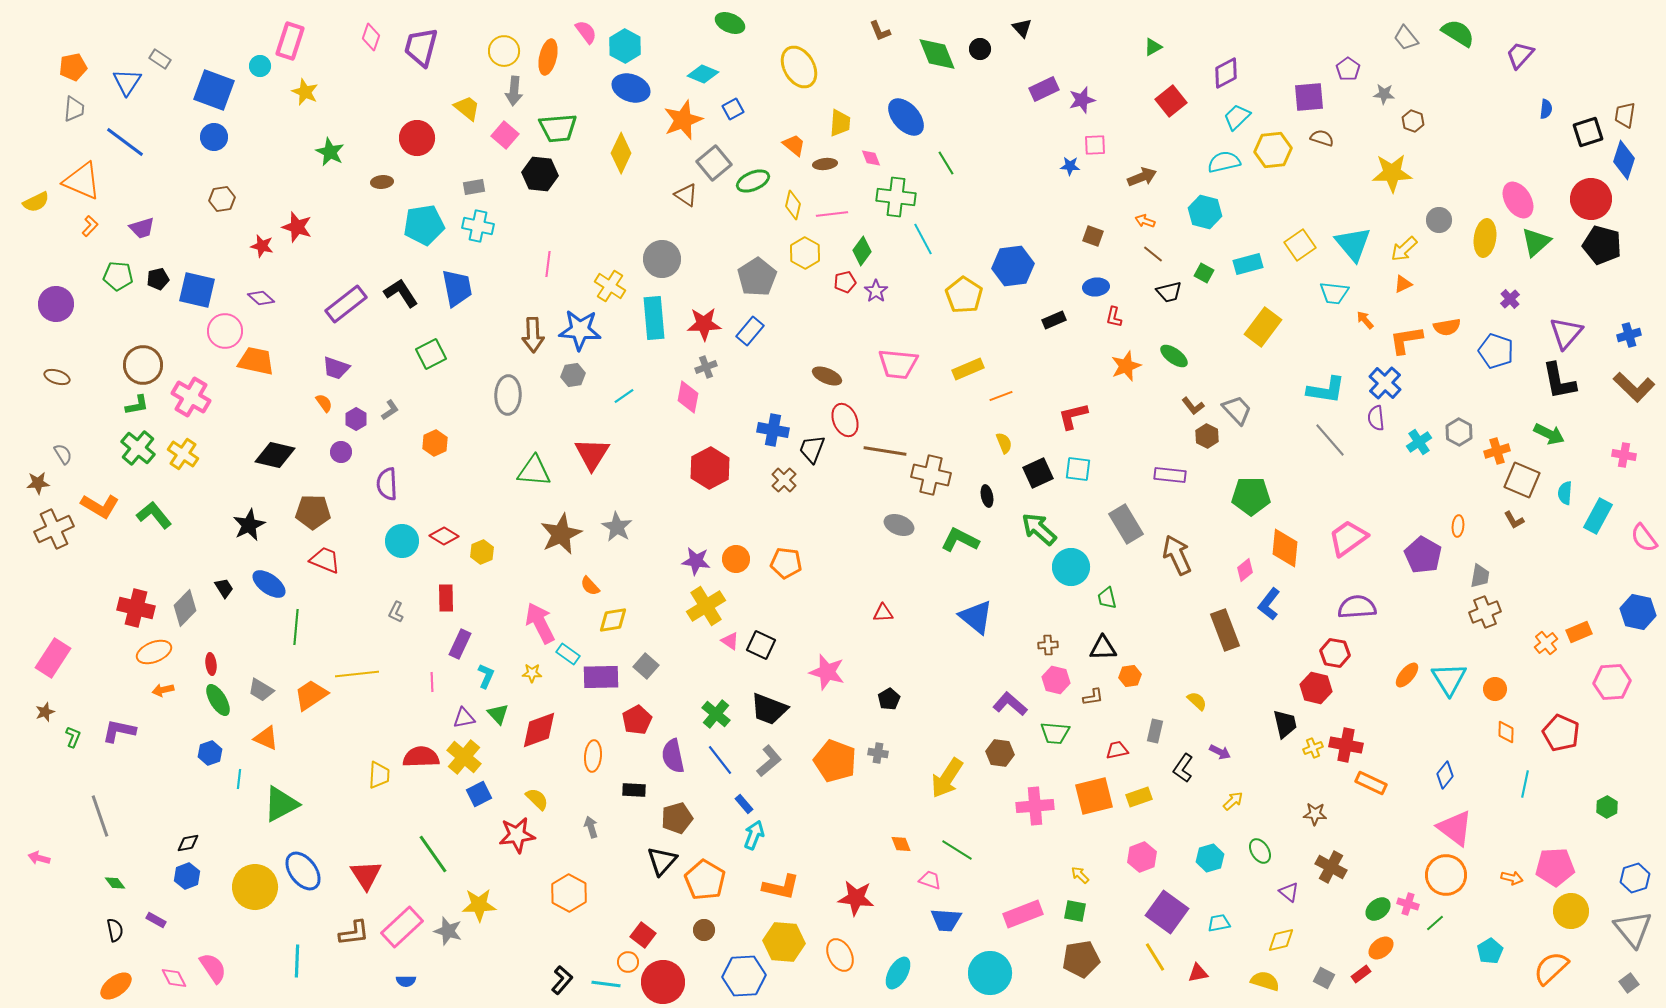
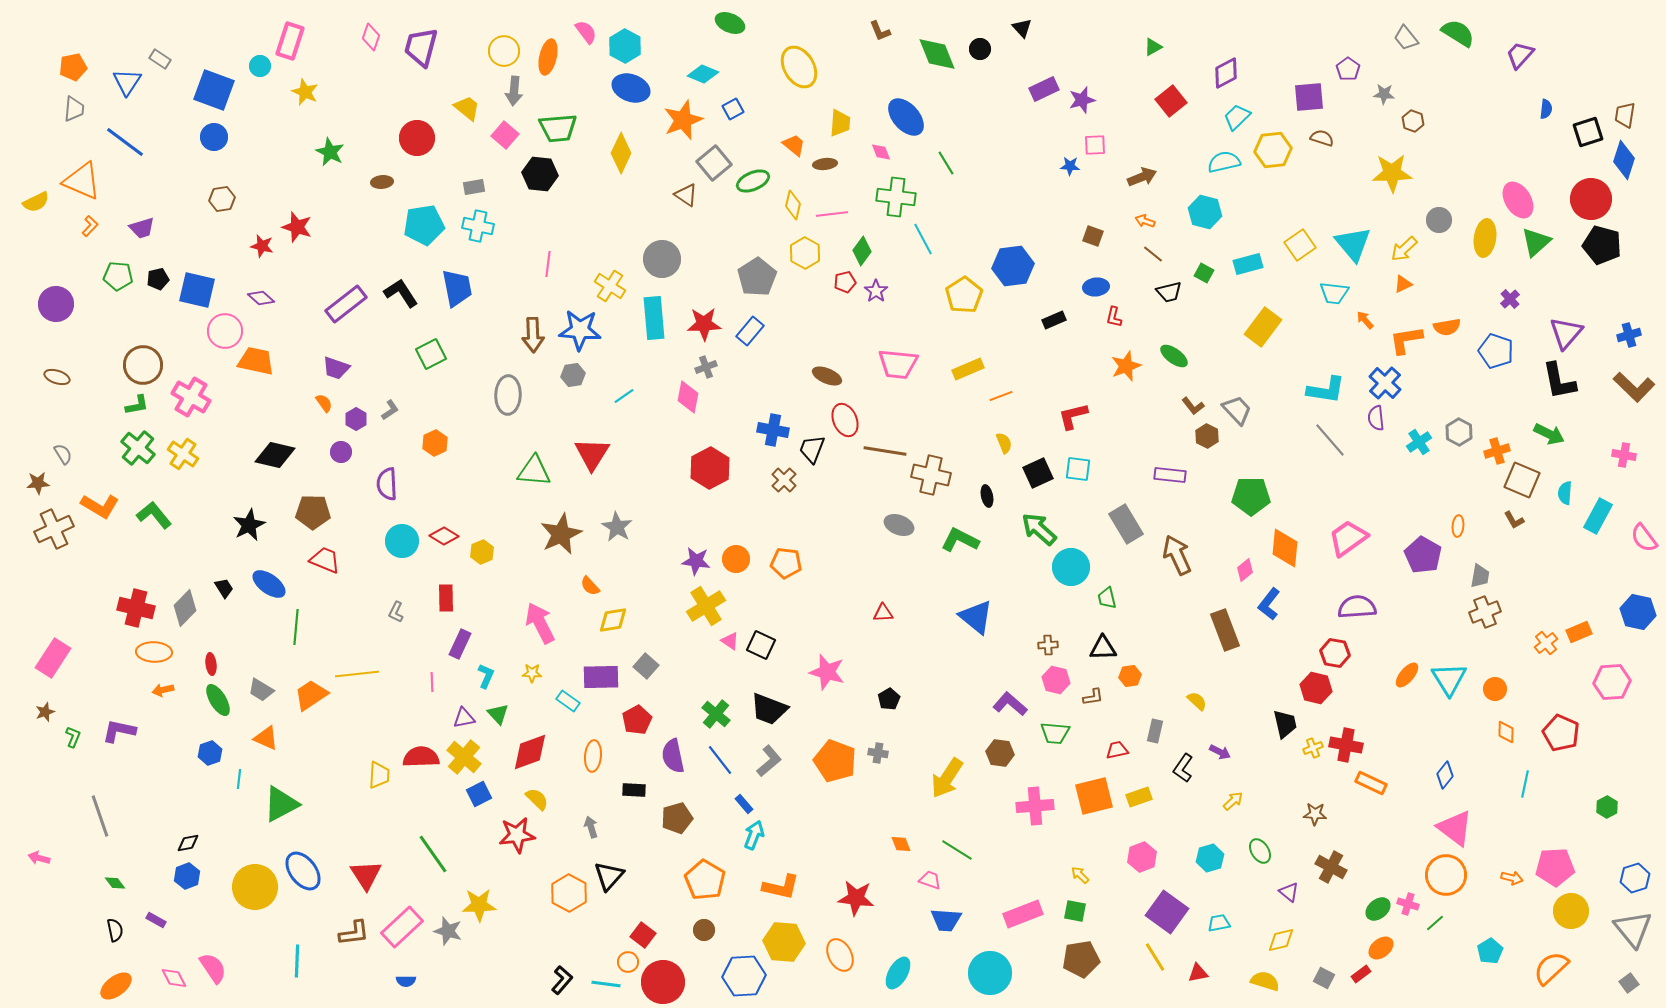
pink diamond at (871, 158): moved 10 px right, 6 px up
yellow pentagon at (964, 295): rotated 6 degrees clockwise
orange ellipse at (154, 652): rotated 24 degrees clockwise
cyan rectangle at (568, 654): moved 47 px down
red diamond at (539, 730): moved 9 px left, 22 px down
black triangle at (662, 861): moved 53 px left, 15 px down
